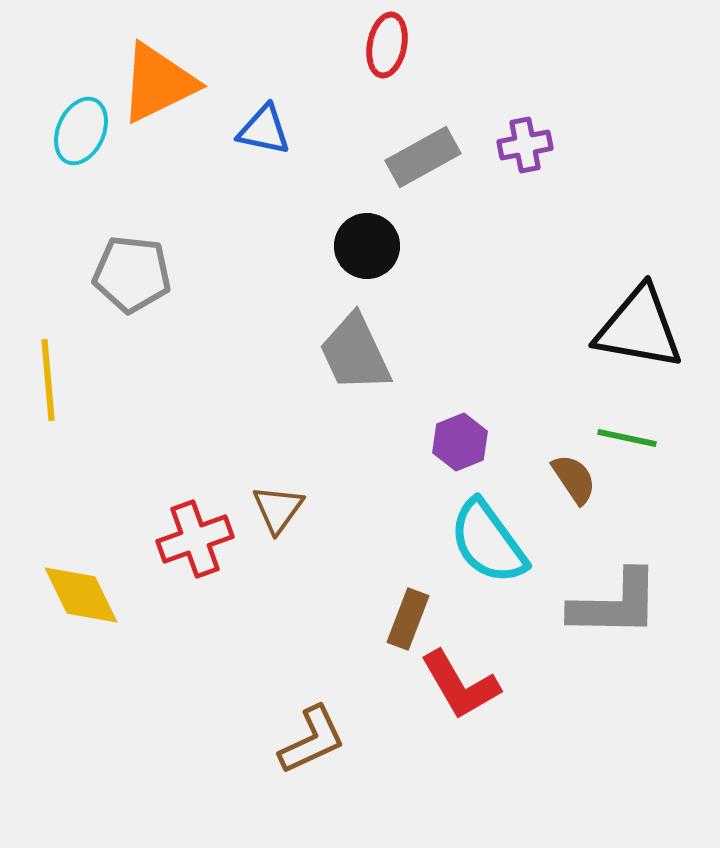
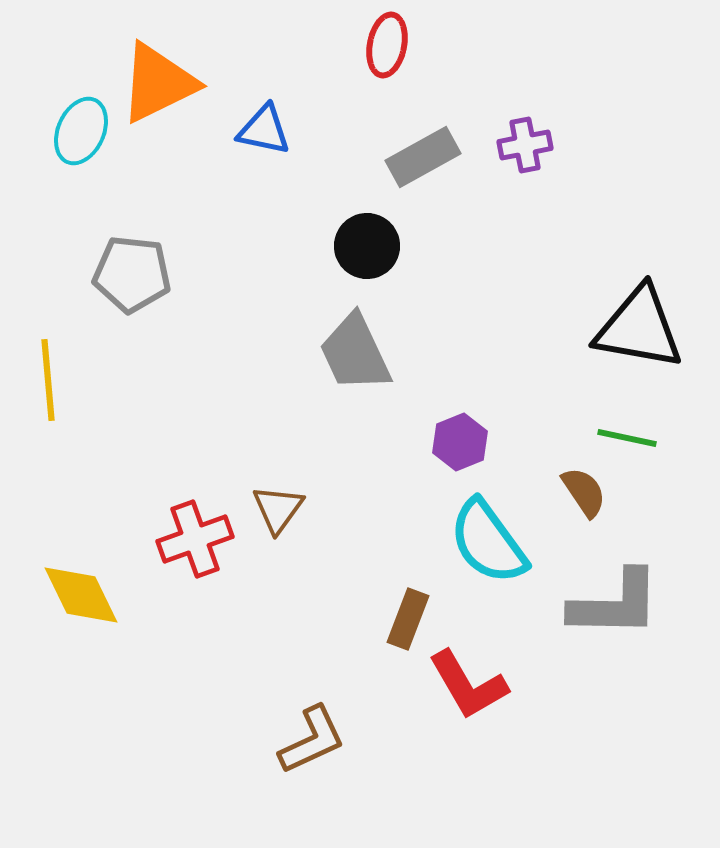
brown semicircle: moved 10 px right, 13 px down
red L-shape: moved 8 px right
